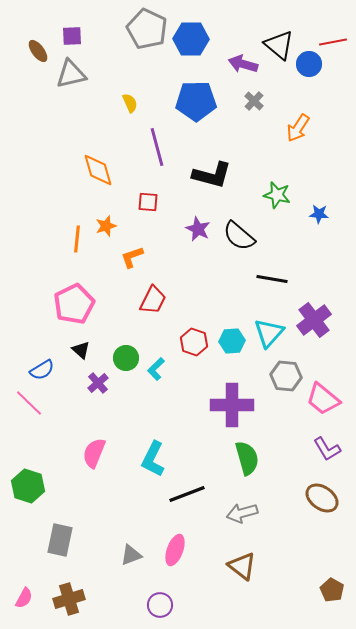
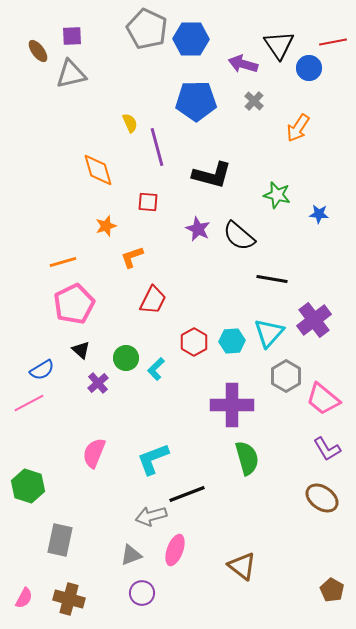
black triangle at (279, 45): rotated 16 degrees clockwise
blue circle at (309, 64): moved 4 px down
yellow semicircle at (130, 103): moved 20 px down
orange line at (77, 239): moved 14 px left, 23 px down; rotated 68 degrees clockwise
red hexagon at (194, 342): rotated 12 degrees clockwise
gray hexagon at (286, 376): rotated 24 degrees clockwise
pink line at (29, 403): rotated 72 degrees counterclockwise
cyan L-shape at (153, 459): rotated 42 degrees clockwise
gray arrow at (242, 513): moved 91 px left, 3 px down
brown cross at (69, 599): rotated 32 degrees clockwise
purple circle at (160, 605): moved 18 px left, 12 px up
